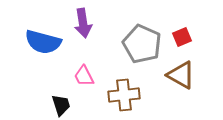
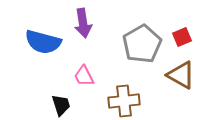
gray pentagon: rotated 18 degrees clockwise
brown cross: moved 6 px down
